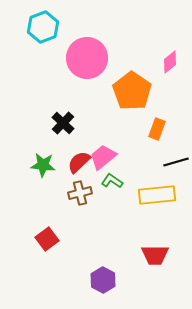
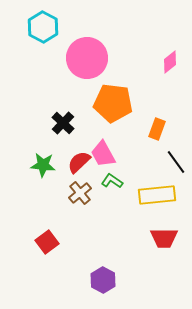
cyan hexagon: rotated 12 degrees counterclockwise
orange pentagon: moved 19 px left, 12 px down; rotated 27 degrees counterclockwise
pink trapezoid: moved 3 px up; rotated 80 degrees counterclockwise
black line: rotated 70 degrees clockwise
brown cross: rotated 25 degrees counterclockwise
red square: moved 3 px down
red trapezoid: moved 9 px right, 17 px up
